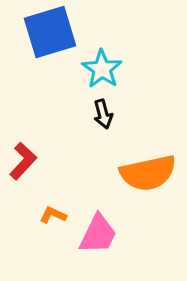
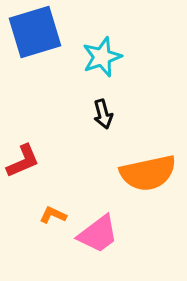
blue square: moved 15 px left
cyan star: moved 12 px up; rotated 18 degrees clockwise
red L-shape: rotated 24 degrees clockwise
pink trapezoid: rotated 27 degrees clockwise
